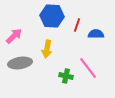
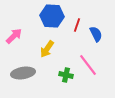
blue semicircle: rotated 63 degrees clockwise
yellow arrow: rotated 24 degrees clockwise
gray ellipse: moved 3 px right, 10 px down
pink line: moved 3 px up
green cross: moved 1 px up
